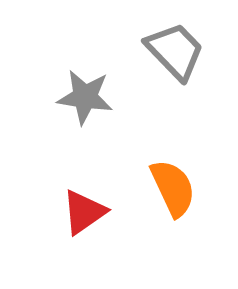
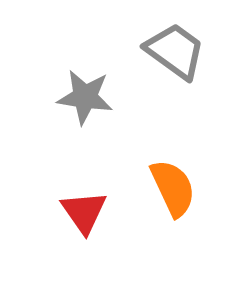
gray trapezoid: rotated 10 degrees counterclockwise
red triangle: rotated 30 degrees counterclockwise
